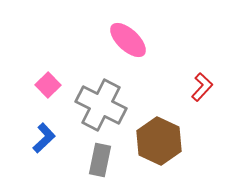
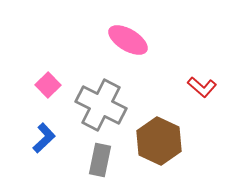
pink ellipse: rotated 12 degrees counterclockwise
red L-shape: rotated 88 degrees clockwise
